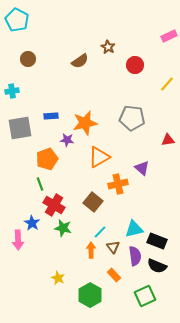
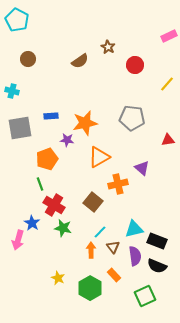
cyan cross: rotated 24 degrees clockwise
pink arrow: rotated 18 degrees clockwise
green hexagon: moved 7 px up
